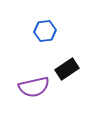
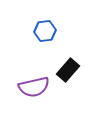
black rectangle: moved 1 px right, 1 px down; rotated 15 degrees counterclockwise
